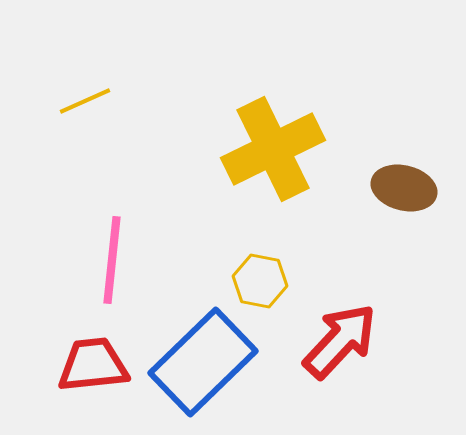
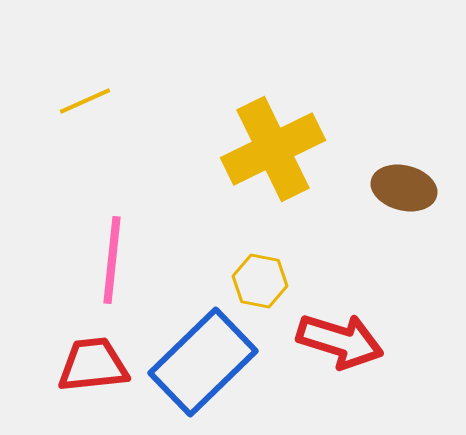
red arrow: rotated 64 degrees clockwise
